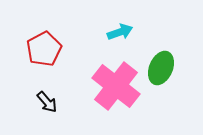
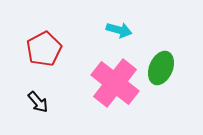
cyan arrow: moved 1 px left, 2 px up; rotated 35 degrees clockwise
pink cross: moved 1 px left, 3 px up
black arrow: moved 9 px left
